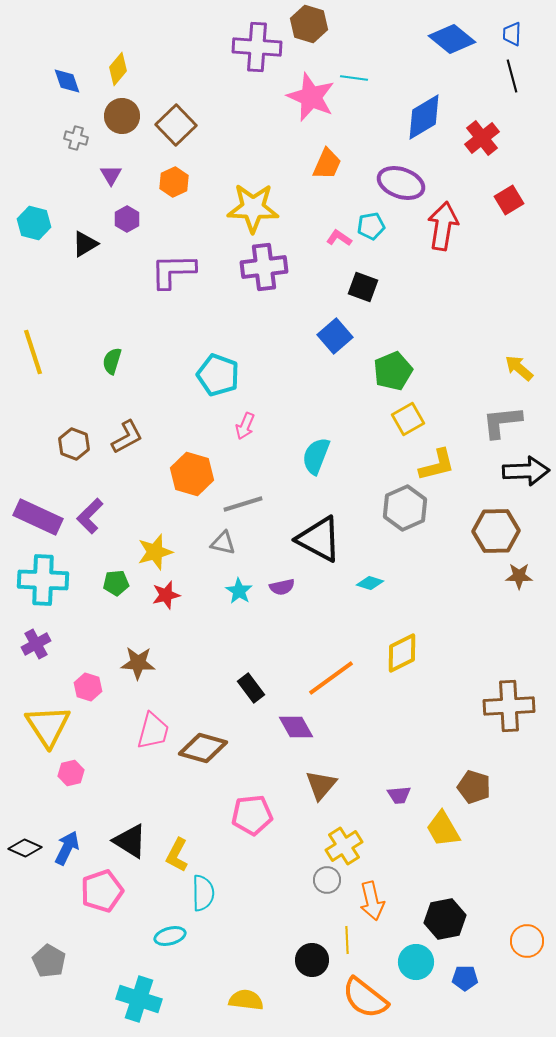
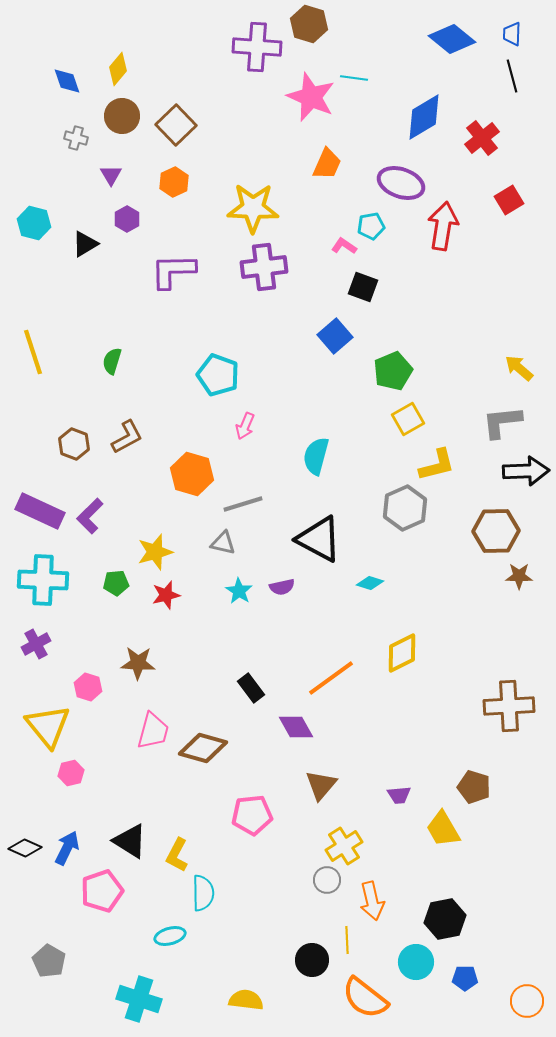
pink L-shape at (339, 238): moved 5 px right, 8 px down
cyan semicircle at (316, 456): rotated 6 degrees counterclockwise
purple rectangle at (38, 517): moved 2 px right, 6 px up
yellow triangle at (48, 726): rotated 6 degrees counterclockwise
orange circle at (527, 941): moved 60 px down
